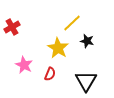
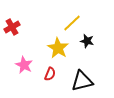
black triangle: moved 4 px left; rotated 45 degrees clockwise
